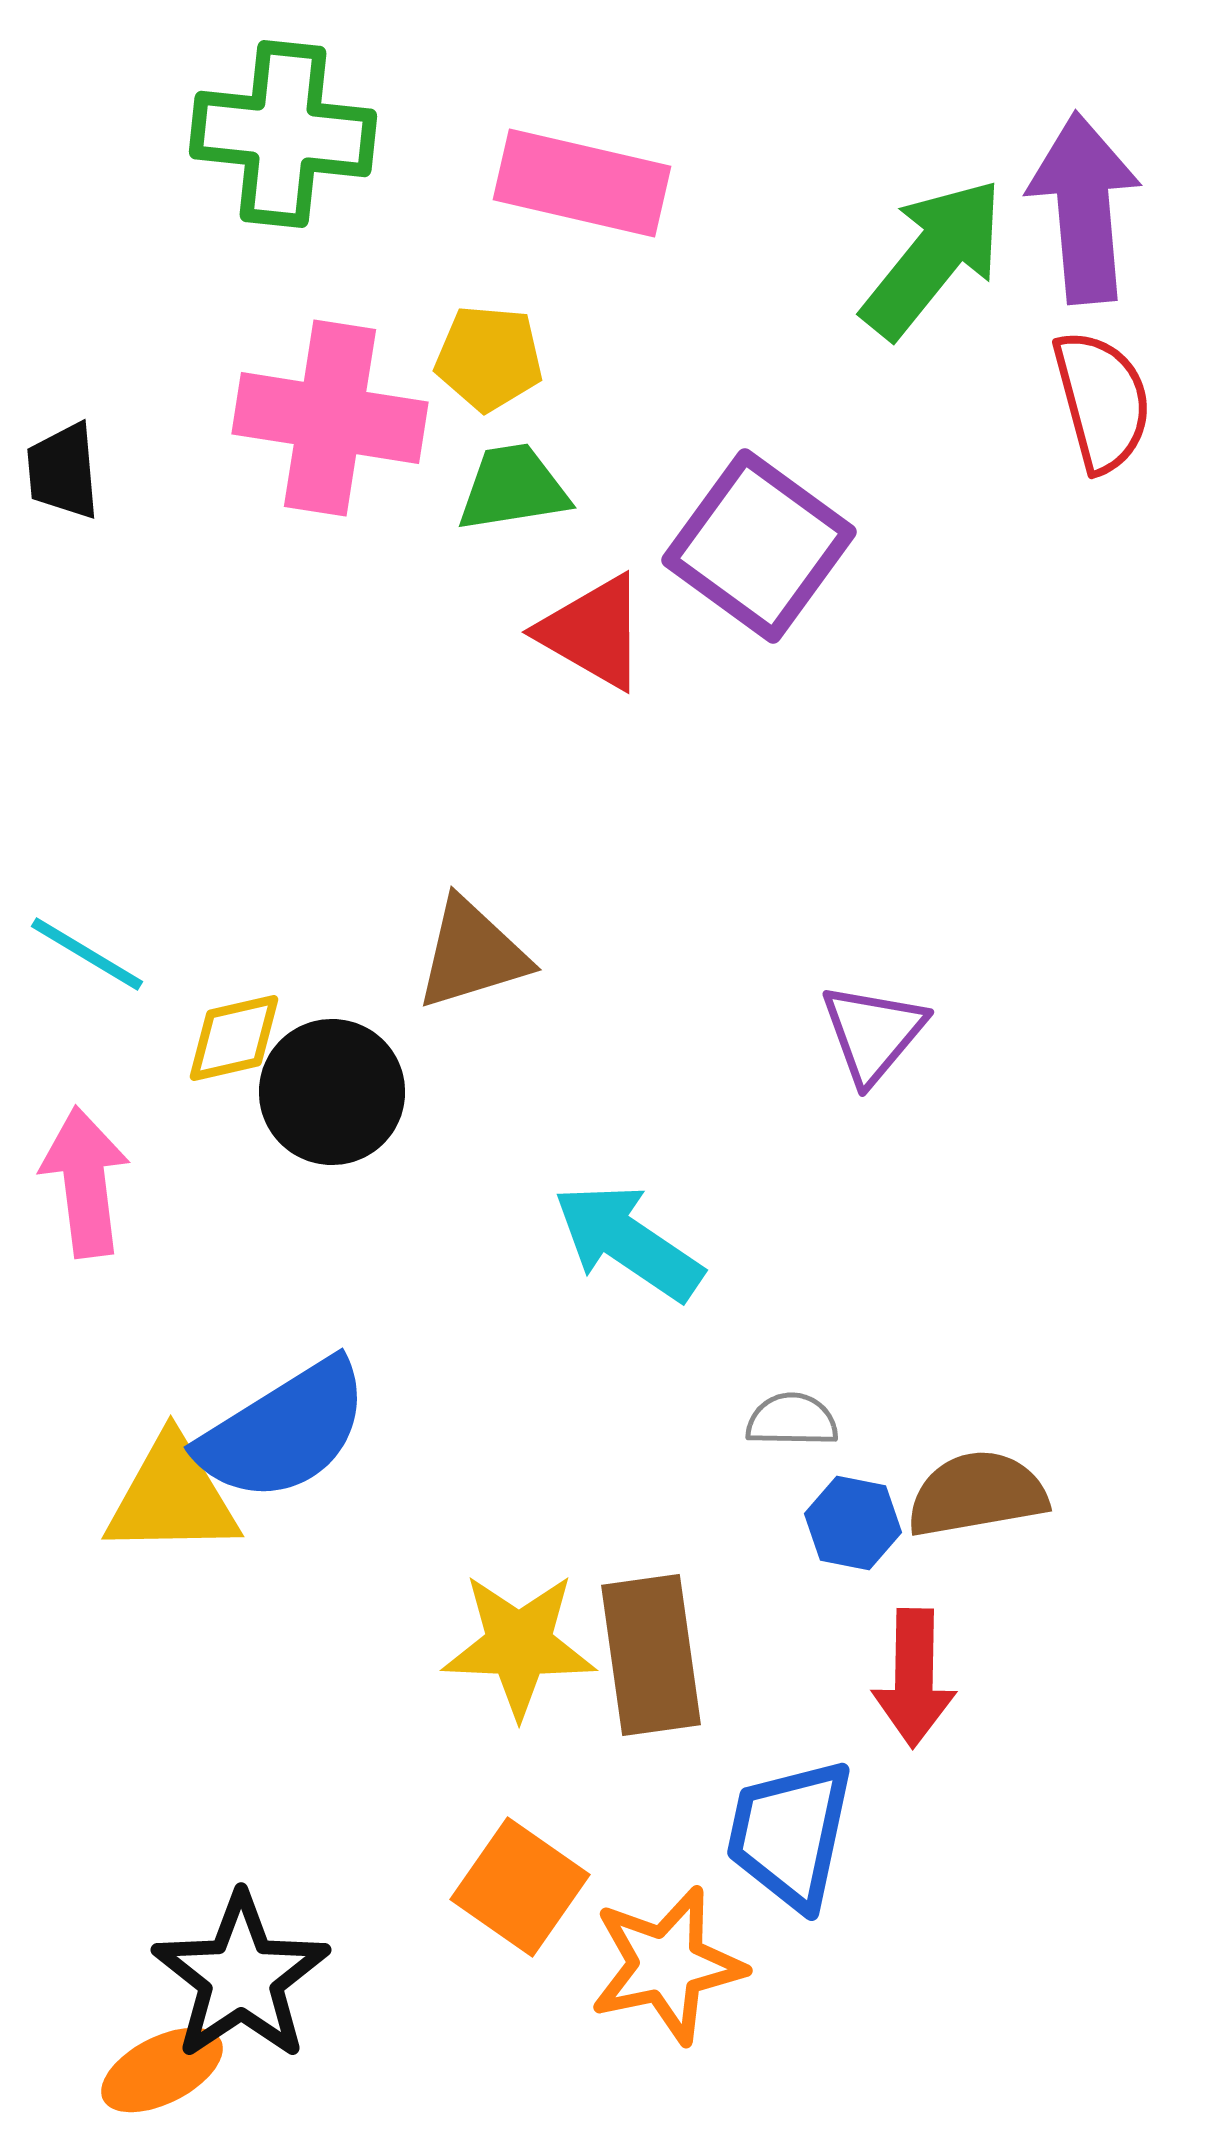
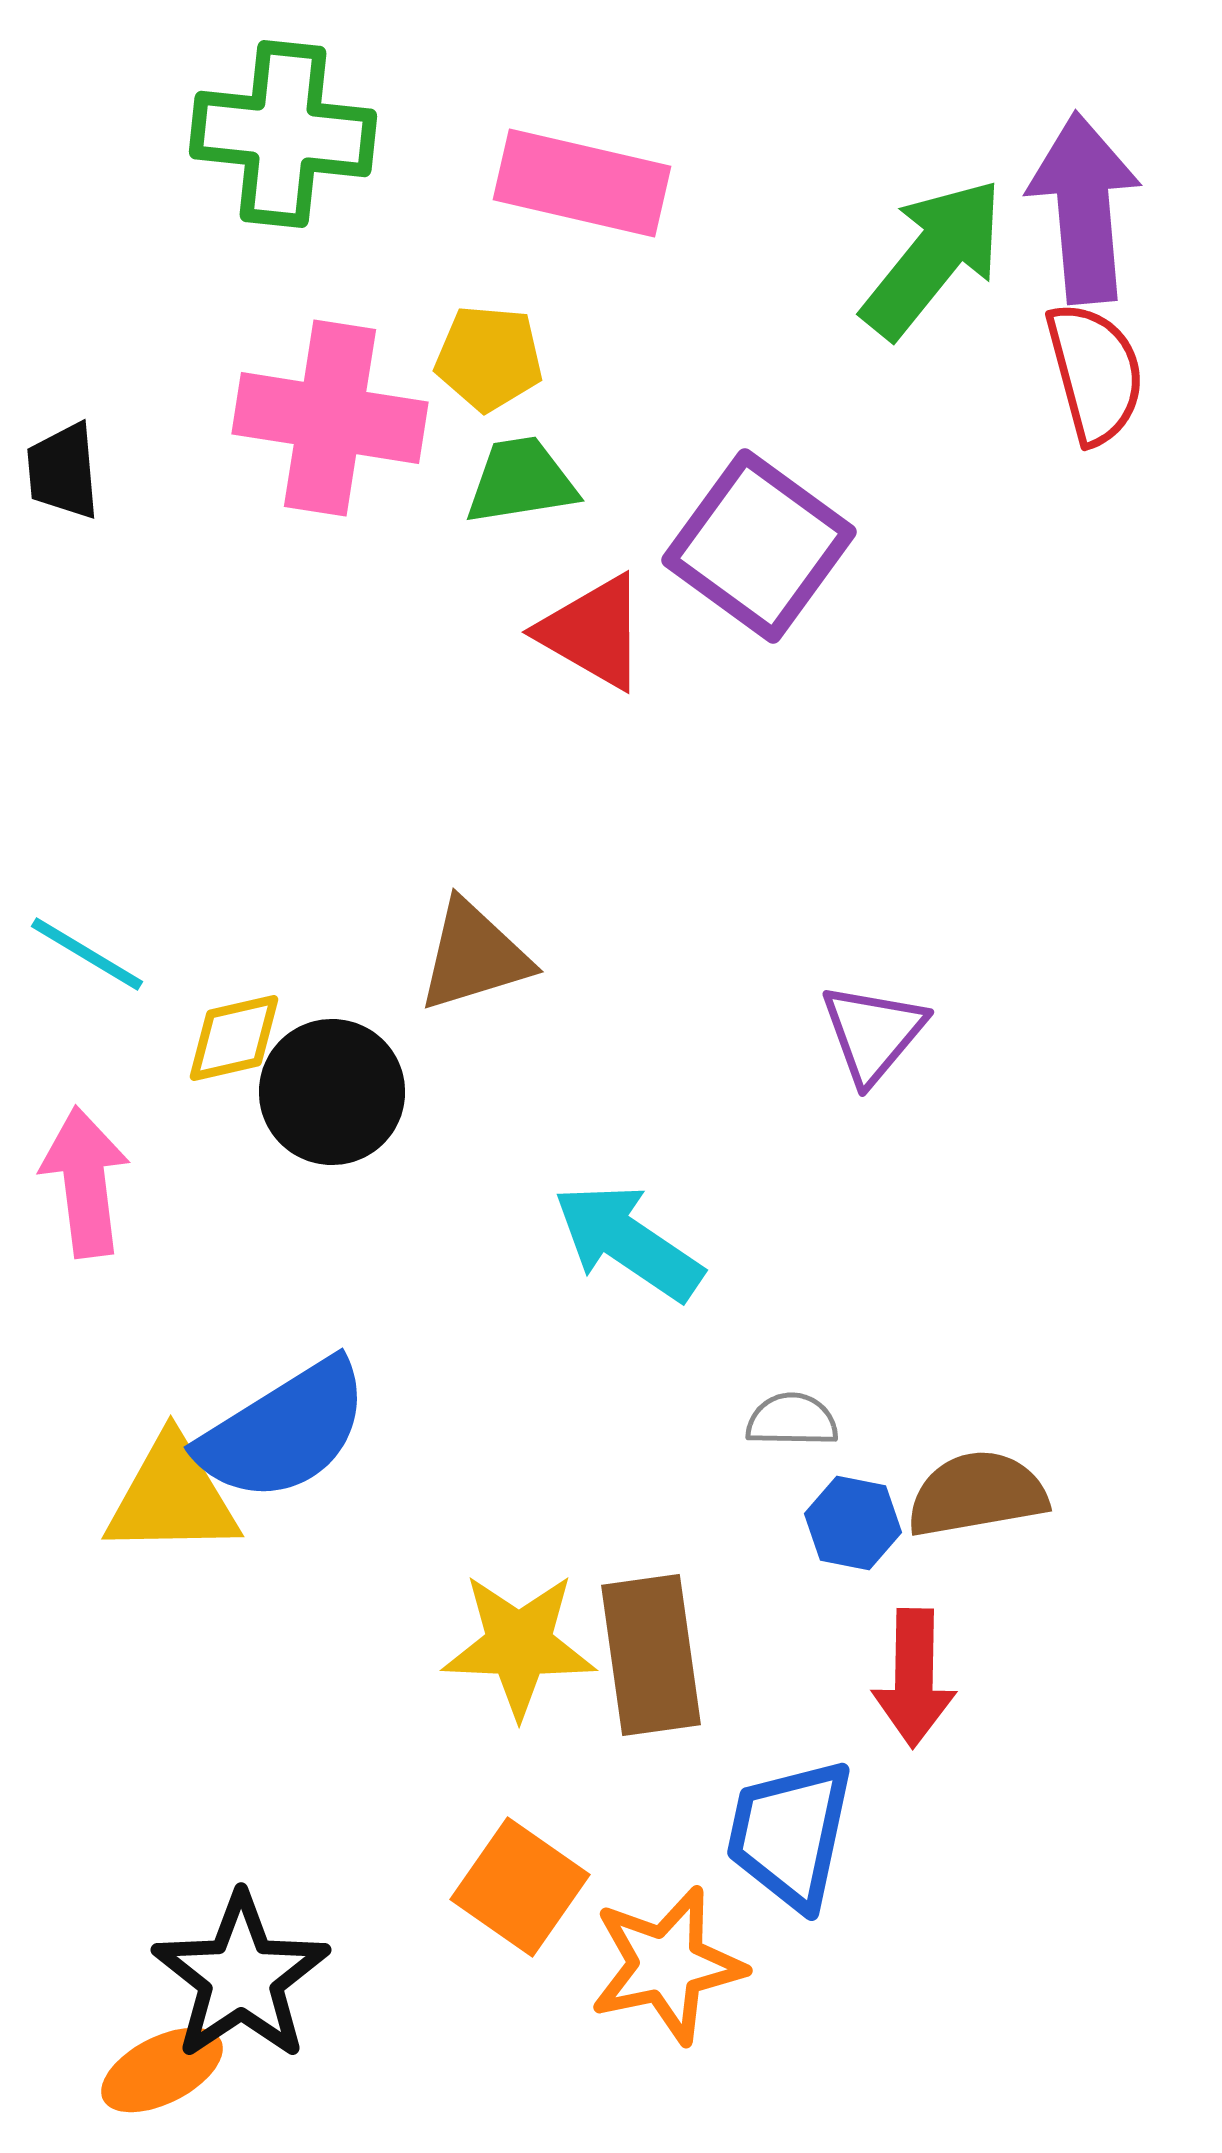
red semicircle: moved 7 px left, 28 px up
green trapezoid: moved 8 px right, 7 px up
brown triangle: moved 2 px right, 2 px down
